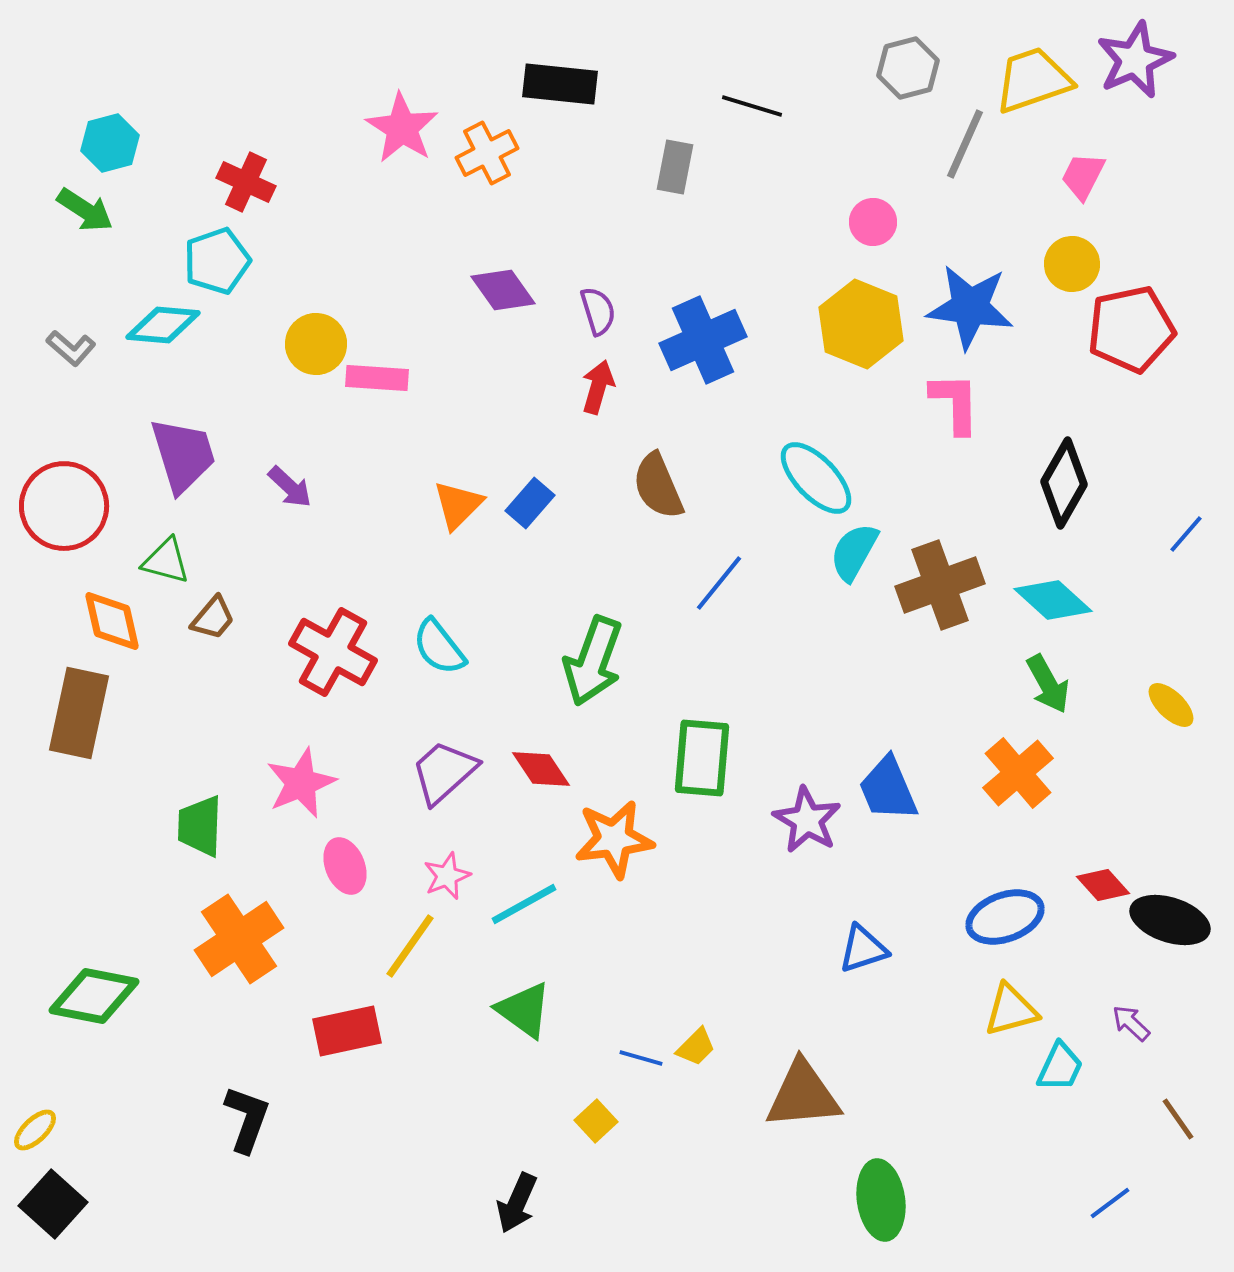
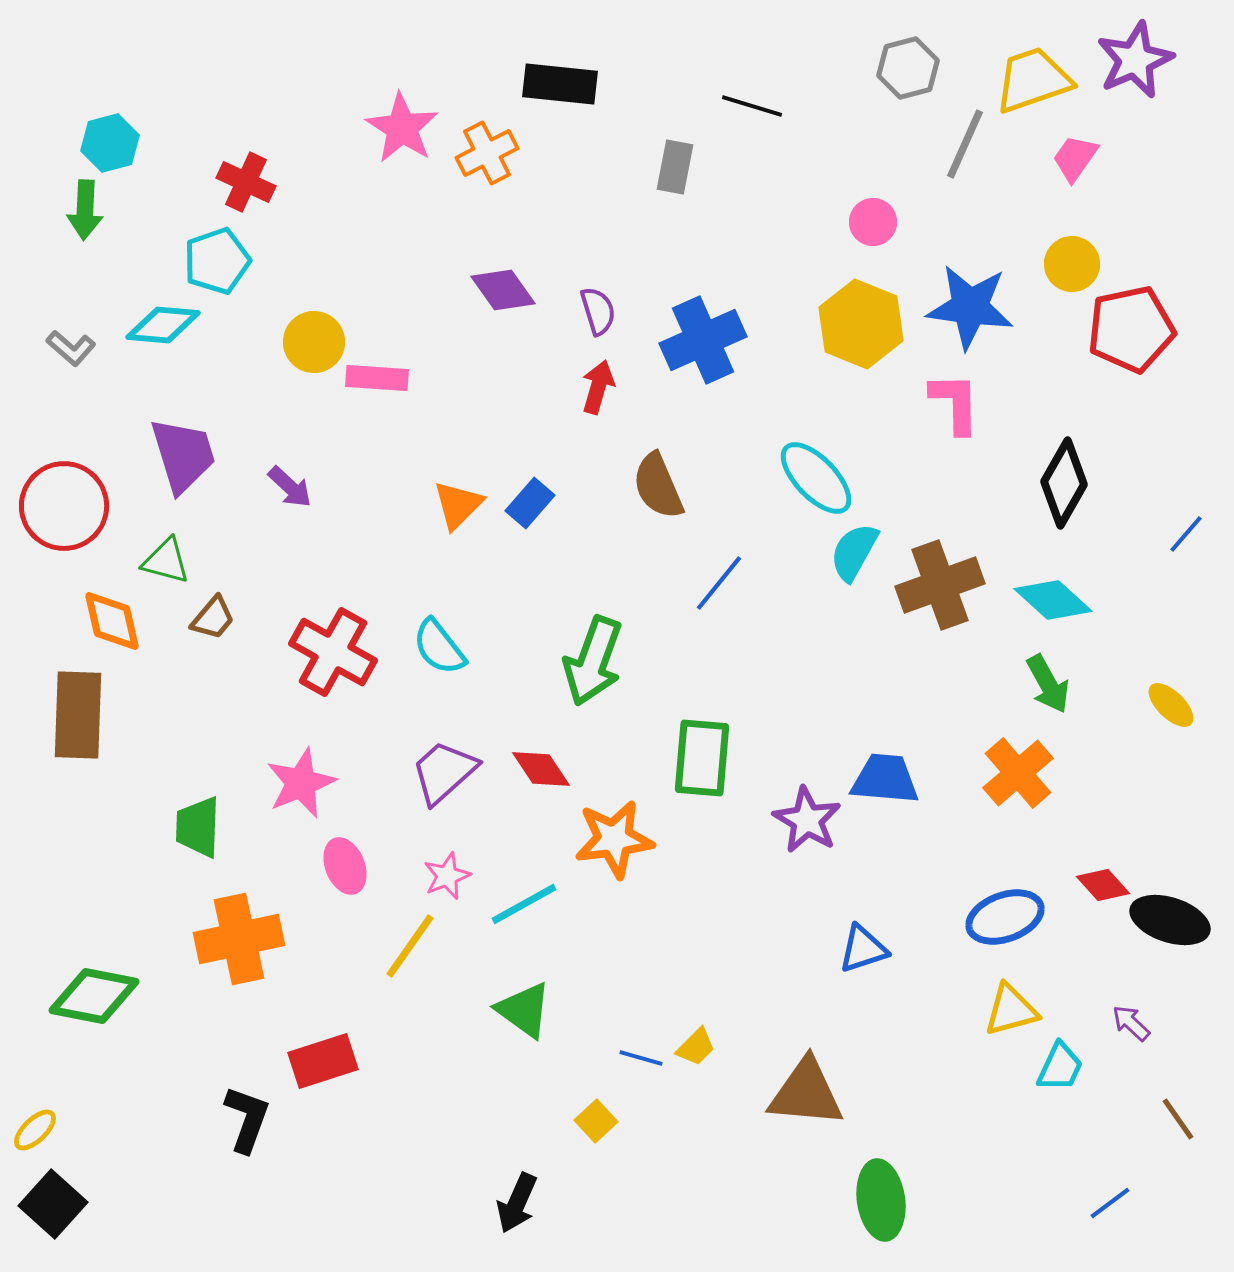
pink trapezoid at (1083, 176): moved 8 px left, 18 px up; rotated 8 degrees clockwise
green arrow at (85, 210): rotated 60 degrees clockwise
yellow circle at (316, 344): moved 2 px left, 2 px up
brown rectangle at (79, 713): moved 1 px left, 2 px down; rotated 10 degrees counterclockwise
blue trapezoid at (888, 789): moved 3 px left, 10 px up; rotated 118 degrees clockwise
green trapezoid at (200, 826): moved 2 px left, 1 px down
orange cross at (239, 939): rotated 22 degrees clockwise
red rectangle at (347, 1031): moved 24 px left, 30 px down; rotated 6 degrees counterclockwise
brown triangle at (803, 1095): moved 3 px right, 2 px up; rotated 10 degrees clockwise
